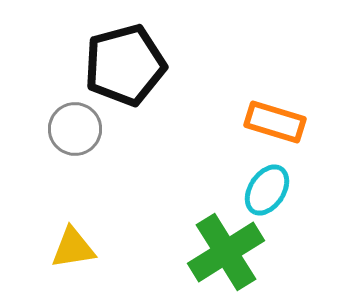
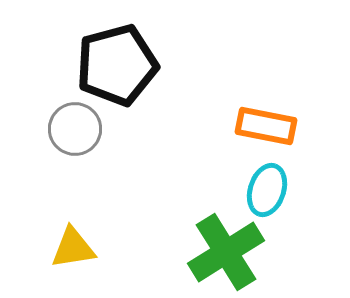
black pentagon: moved 8 px left
orange rectangle: moved 9 px left, 4 px down; rotated 6 degrees counterclockwise
cyan ellipse: rotated 15 degrees counterclockwise
